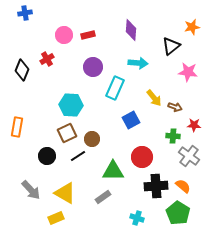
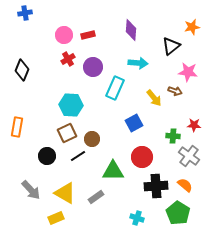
red cross: moved 21 px right
brown arrow: moved 16 px up
blue square: moved 3 px right, 3 px down
orange semicircle: moved 2 px right, 1 px up
gray rectangle: moved 7 px left
